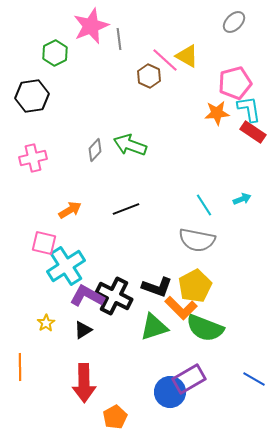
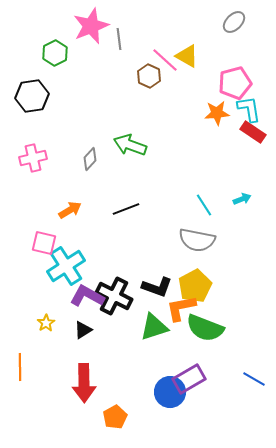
gray diamond: moved 5 px left, 9 px down
orange L-shape: rotated 124 degrees clockwise
